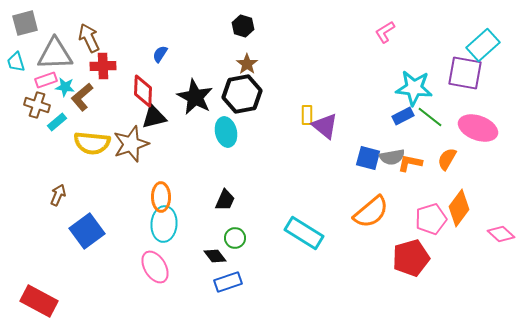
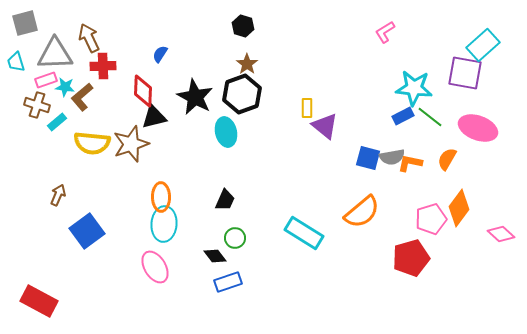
black hexagon at (242, 94): rotated 9 degrees counterclockwise
yellow rectangle at (307, 115): moved 7 px up
orange semicircle at (371, 212): moved 9 px left
